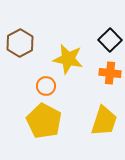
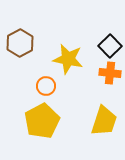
black square: moved 6 px down
yellow pentagon: moved 2 px left; rotated 16 degrees clockwise
